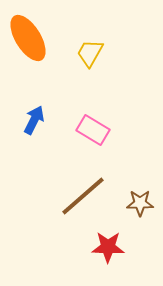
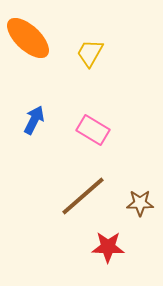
orange ellipse: rotated 15 degrees counterclockwise
